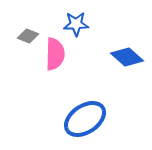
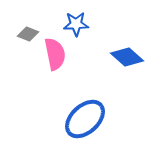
gray diamond: moved 2 px up
pink semicircle: rotated 12 degrees counterclockwise
blue ellipse: rotated 9 degrees counterclockwise
